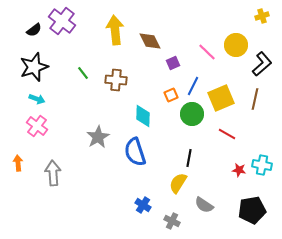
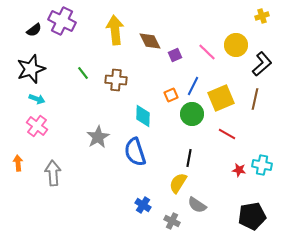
purple cross: rotated 12 degrees counterclockwise
purple square: moved 2 px right, 8 px up
black star: moved 3 px left, 2 px down
gray semicircle: moved 7 px left
black pentagon: moved 6 px down
